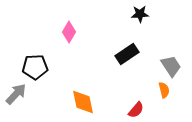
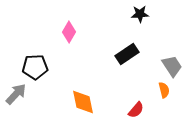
gray trapezoid: moved 1 px right
